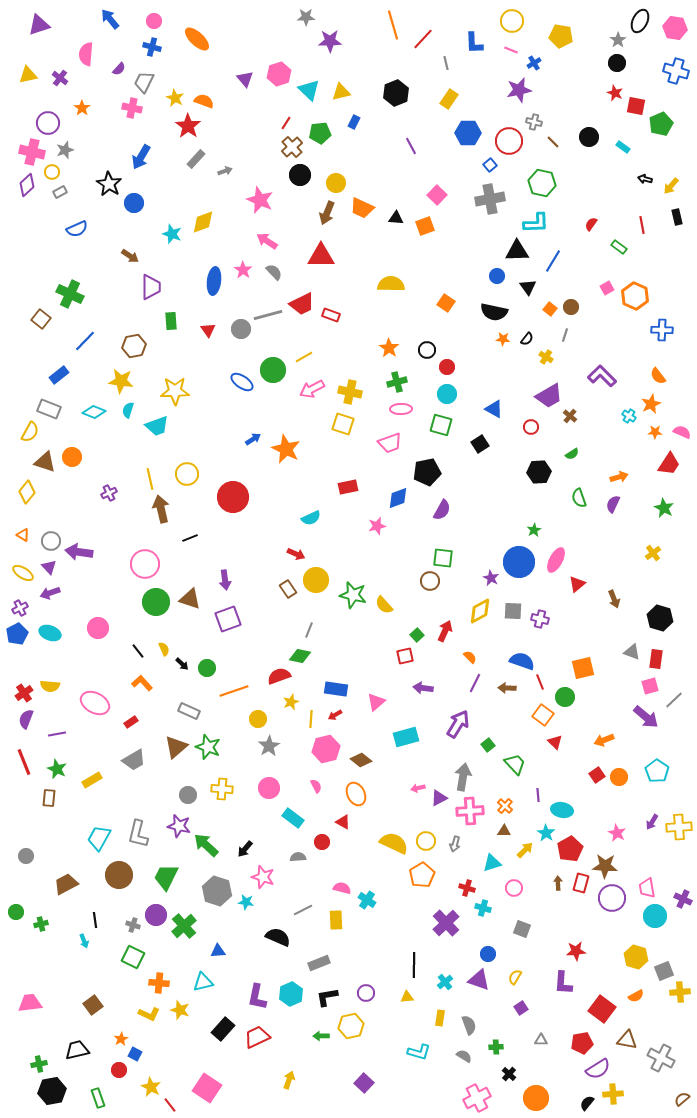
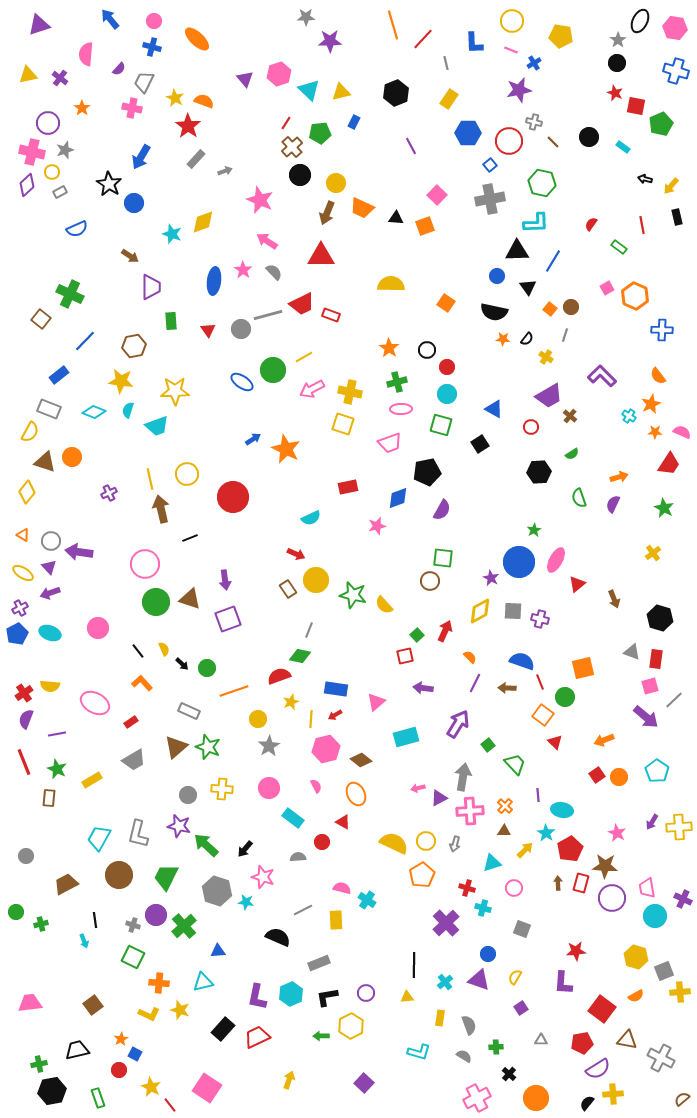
yellow hexagon at (351, 1026): rotated 15 degrees counterclockwise
